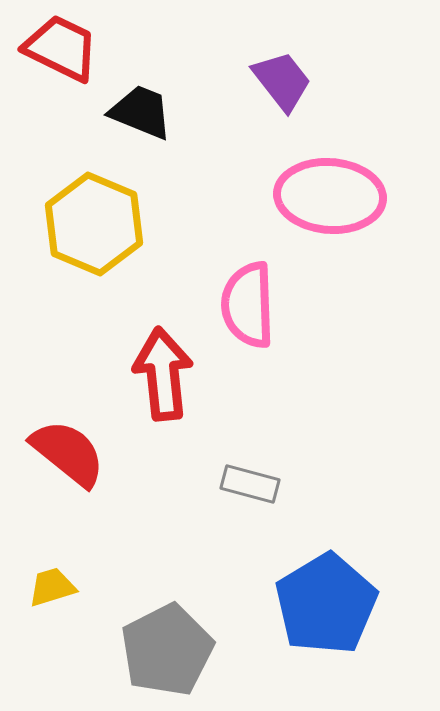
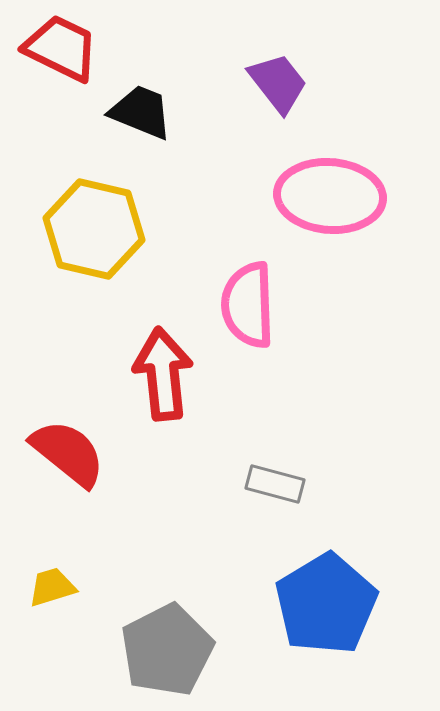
purple trapezoid: moved 4 px left, 2 px down
yellow hexagon: moved 5 px down; rotated 10 degrees counterclockwise
gray rectangle: moved 25 px right
